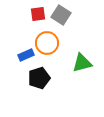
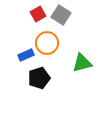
red square: rotated 21 degrees counterclockwise
